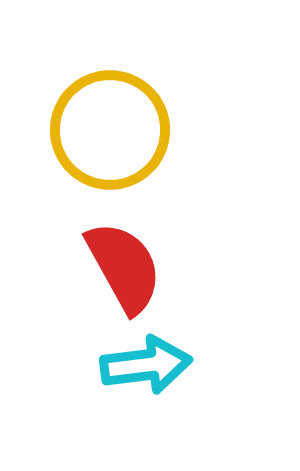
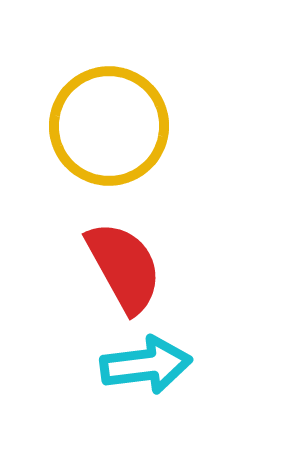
yellow circle: moved 1 px left, 4 px up
